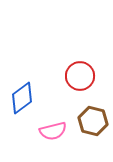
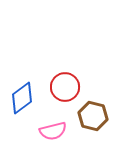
red circle: moved 15 px left, 11 px down
brown hexagon: moved 5 px up
